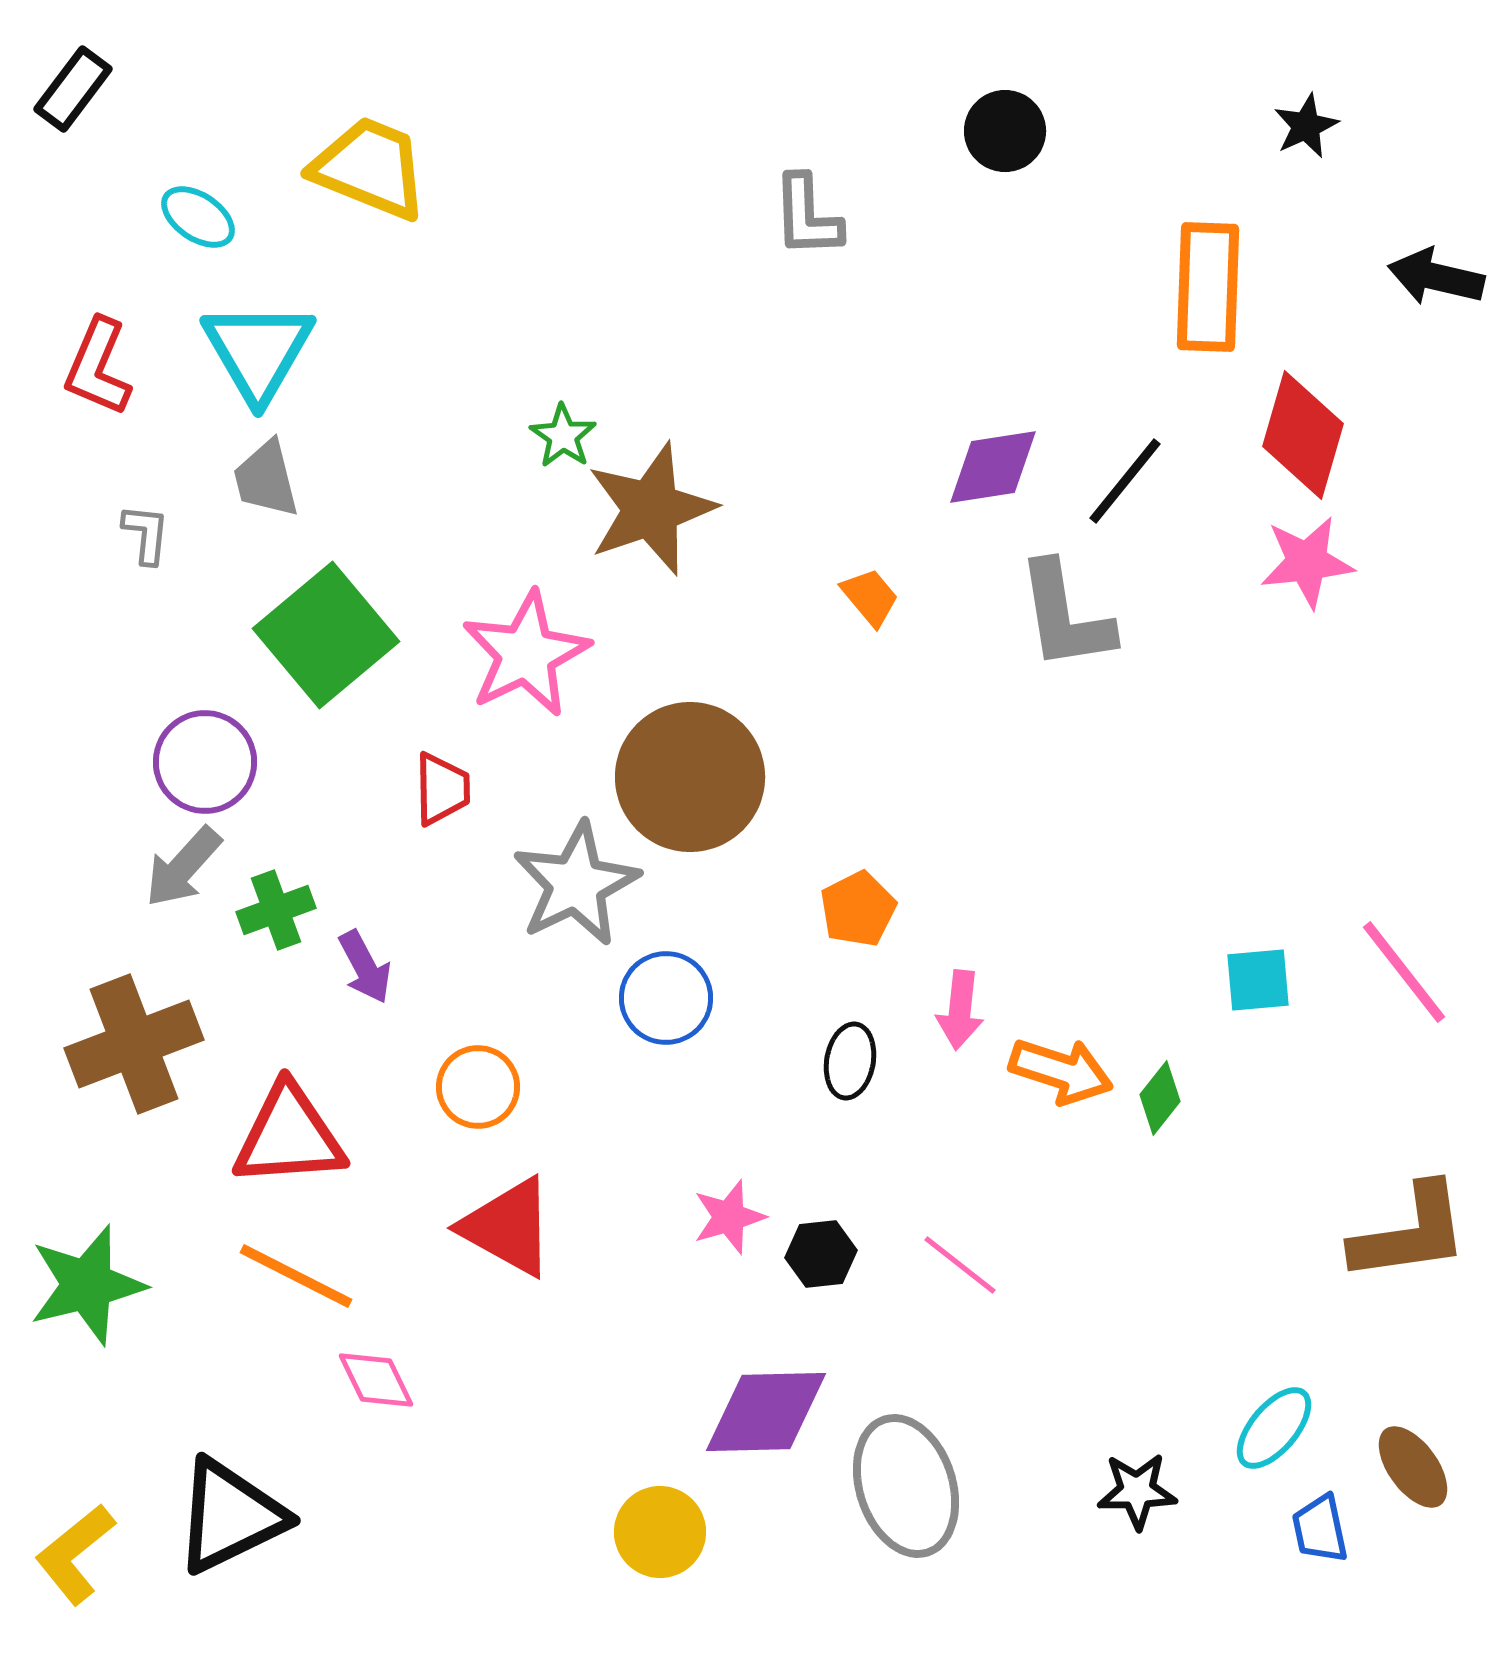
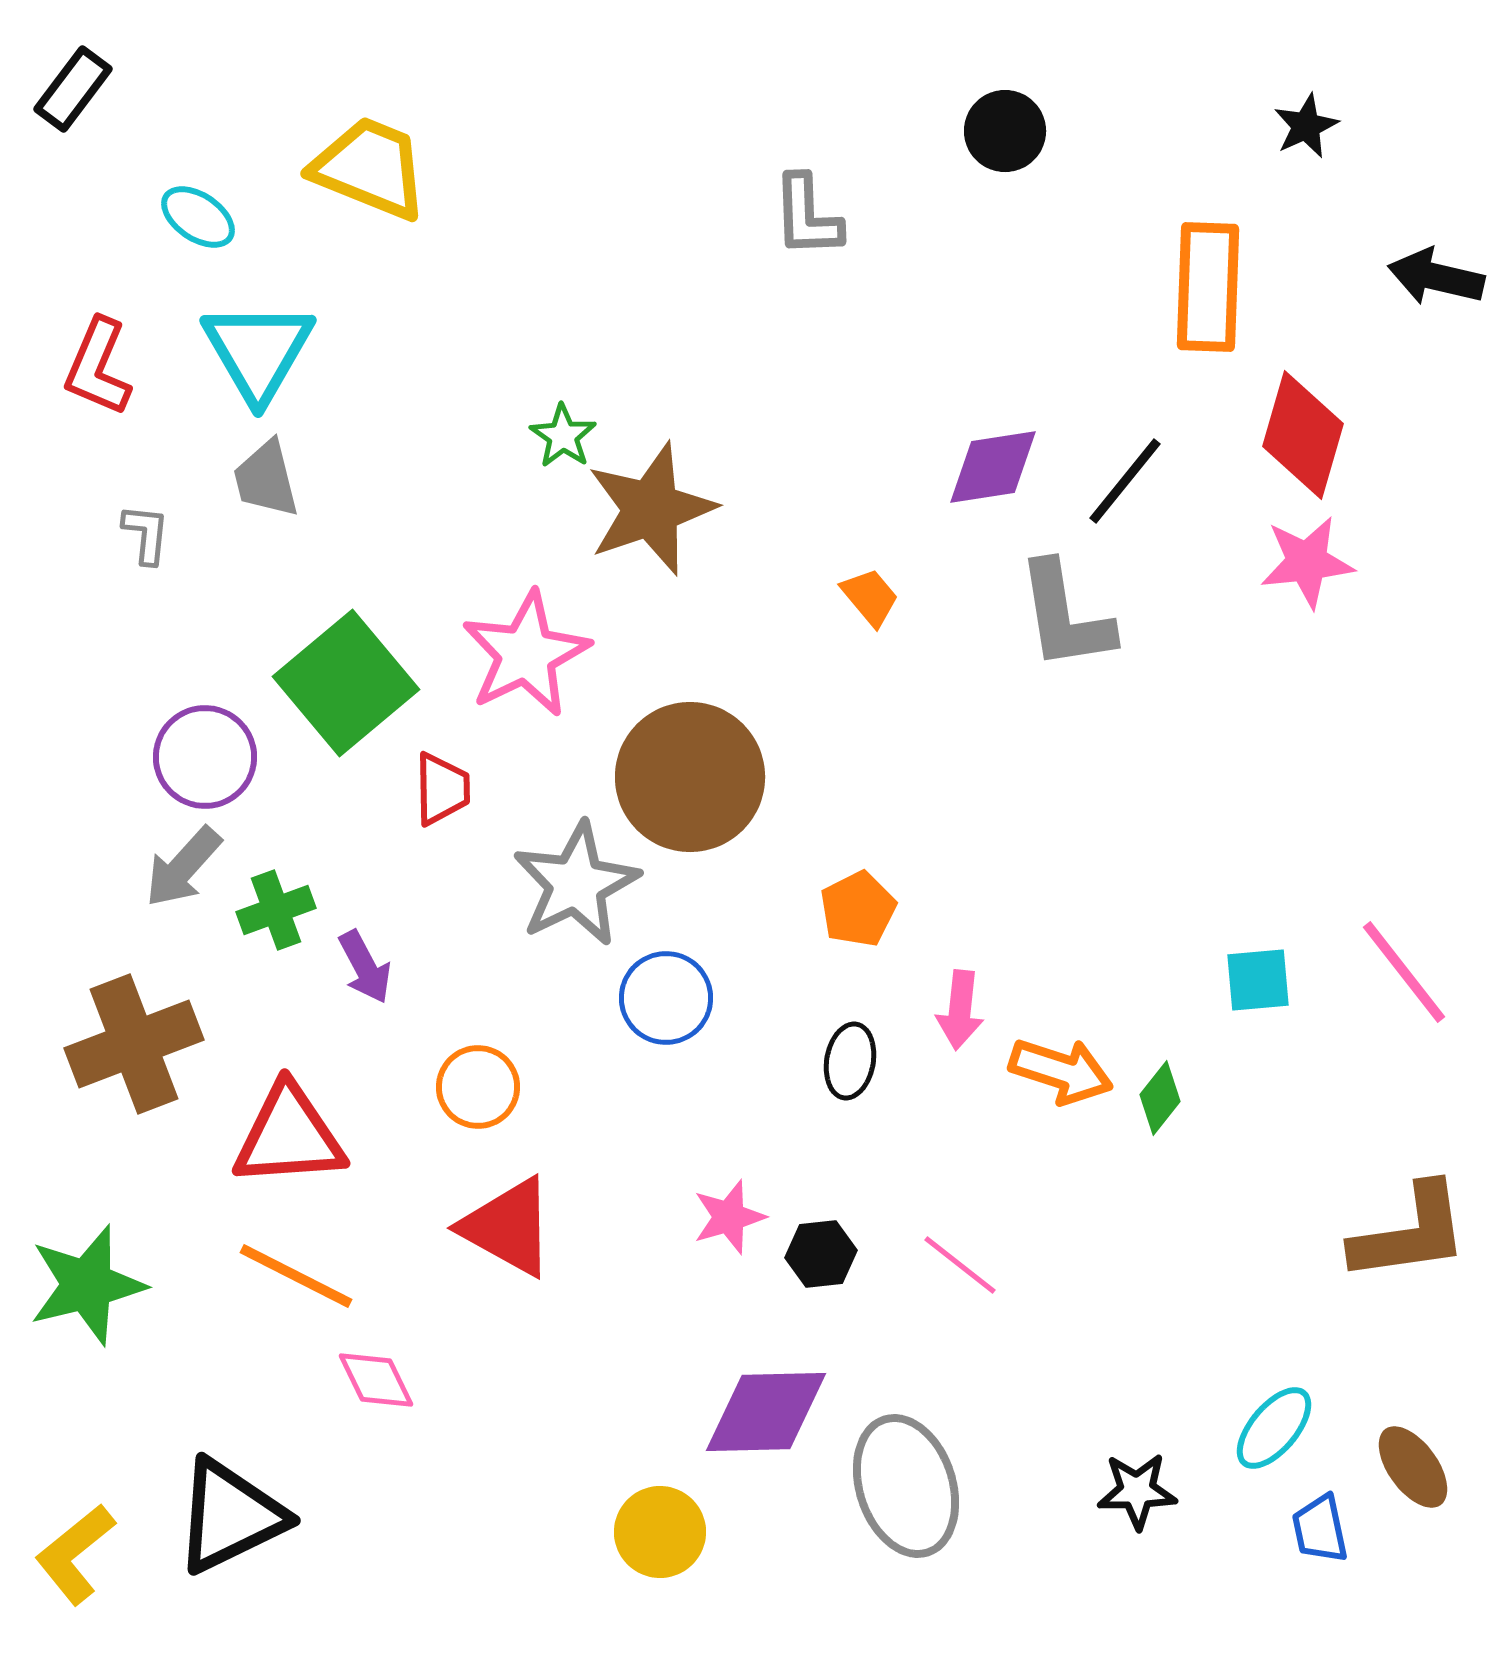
green square at (326, 635): moved 20 px right, 48 px down
purple circle at (205, 762): moved 5 px up
